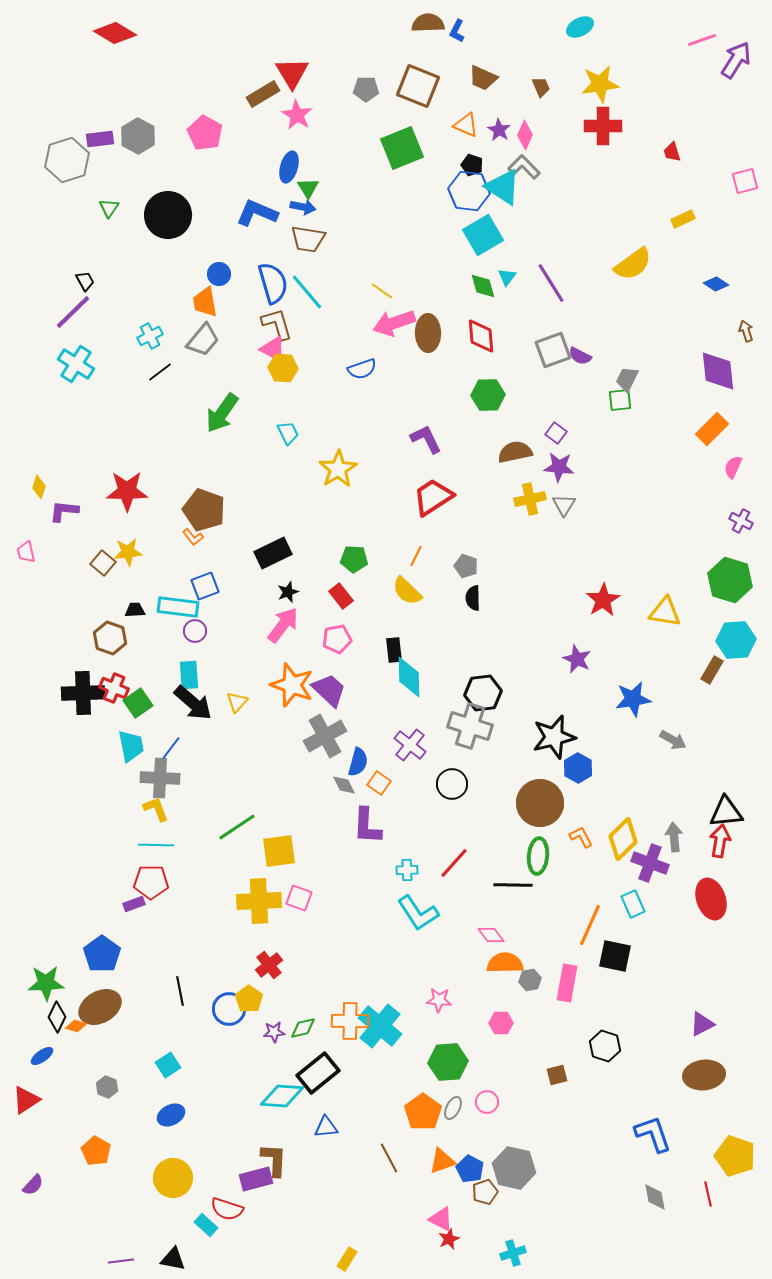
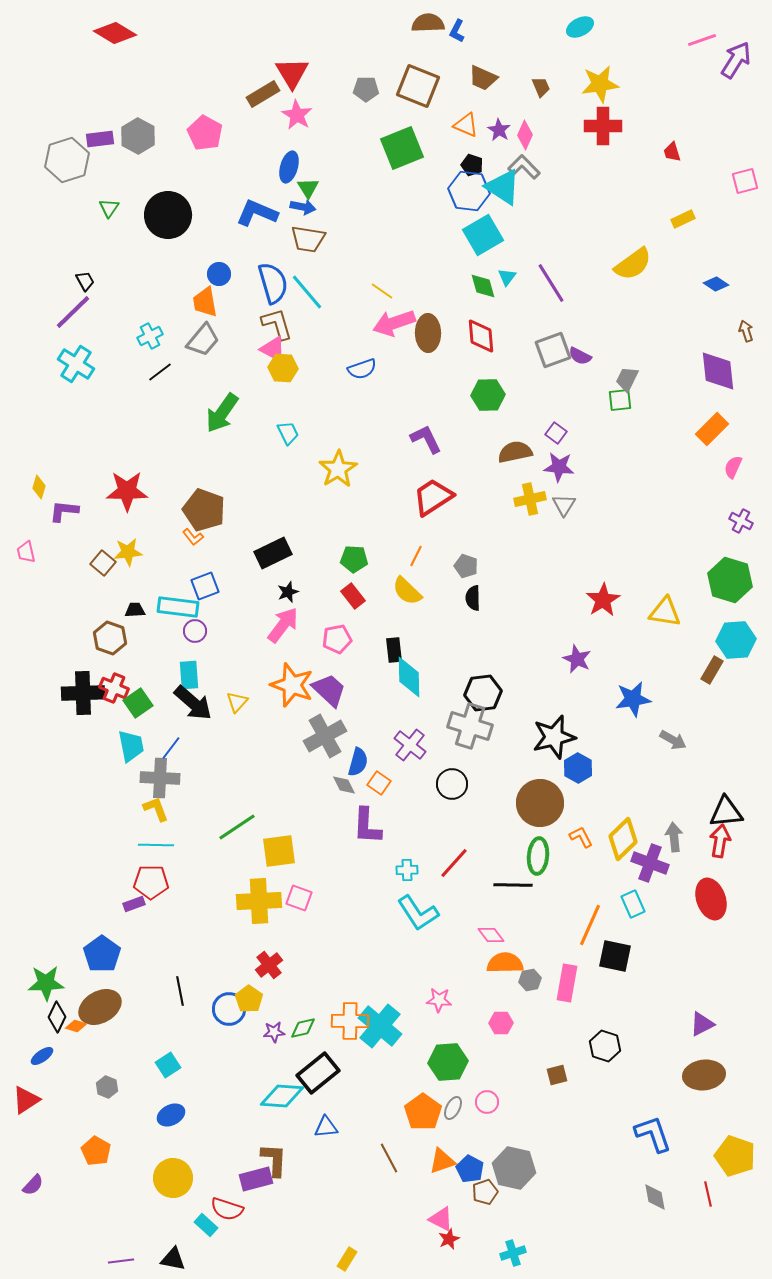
red rectangle at (341, 596): moved 12 px right
